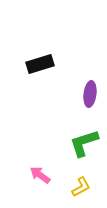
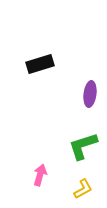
green L-shape: moved 1 px left, 3 px down
pink arrow: rotated 70 degrees clockwise
yellow L-shape: moved 2 px right, 2 px down
